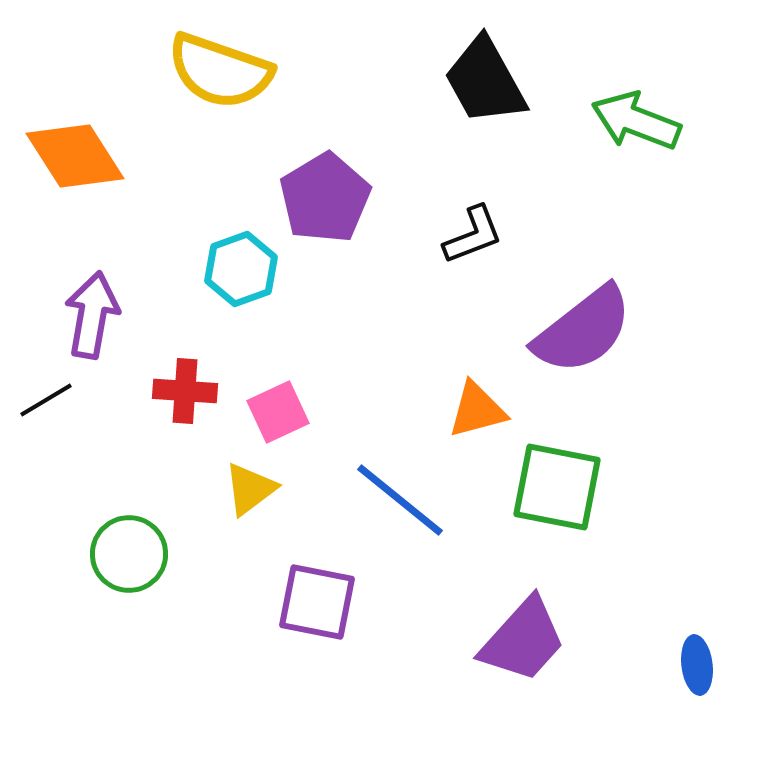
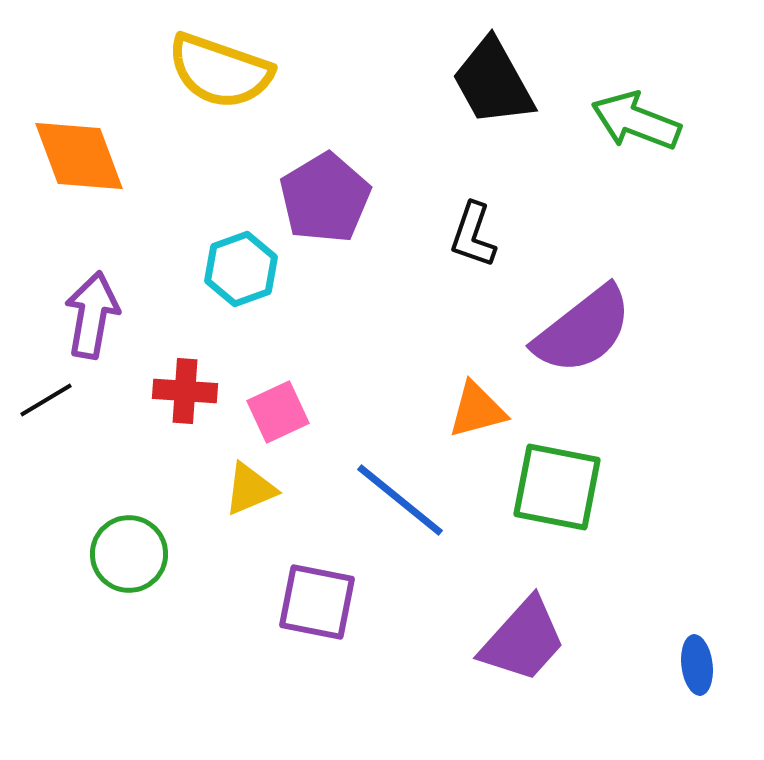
black trapezoid: moved 8 px right, 1 px down
orange diamond: moved 4 px right; rotated 12 degrees clockwise
black L-shape: rotated 130 degrees clockwise
yellow triangle: rotated 14 degrees clockwise
